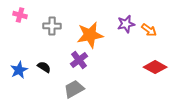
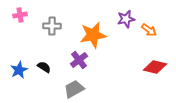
pink cross: rotated 24 degrees counterclockwise
purple star: moved 5 px up
orange star: moved 3 px right
red diamond: rotated 15 degrees counterclockwise
